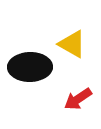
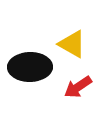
red arrow: moved 12 px up
